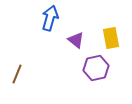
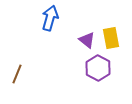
purple triangle: moved 11 px right
purple hexagon: moved 2 px right; rotated 20 degrees counterclockwise
